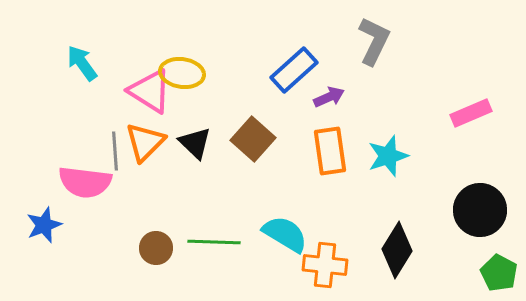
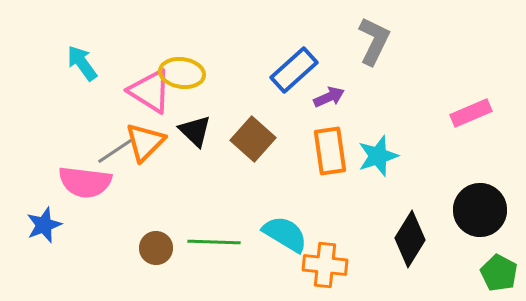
black triangle: moved 12 px up
gray line: rotated 60 degrees clockwise
cyan star: moved 10 px left
black diamond: moved 13 px right, 11 px up
